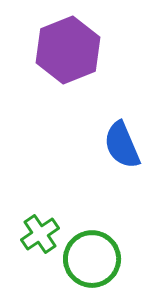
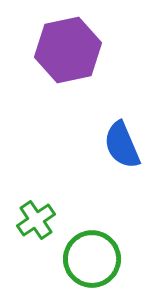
purple hexagon: rotated 10 degrees clockwise
green cross: moved 4 px left, 14 px up
